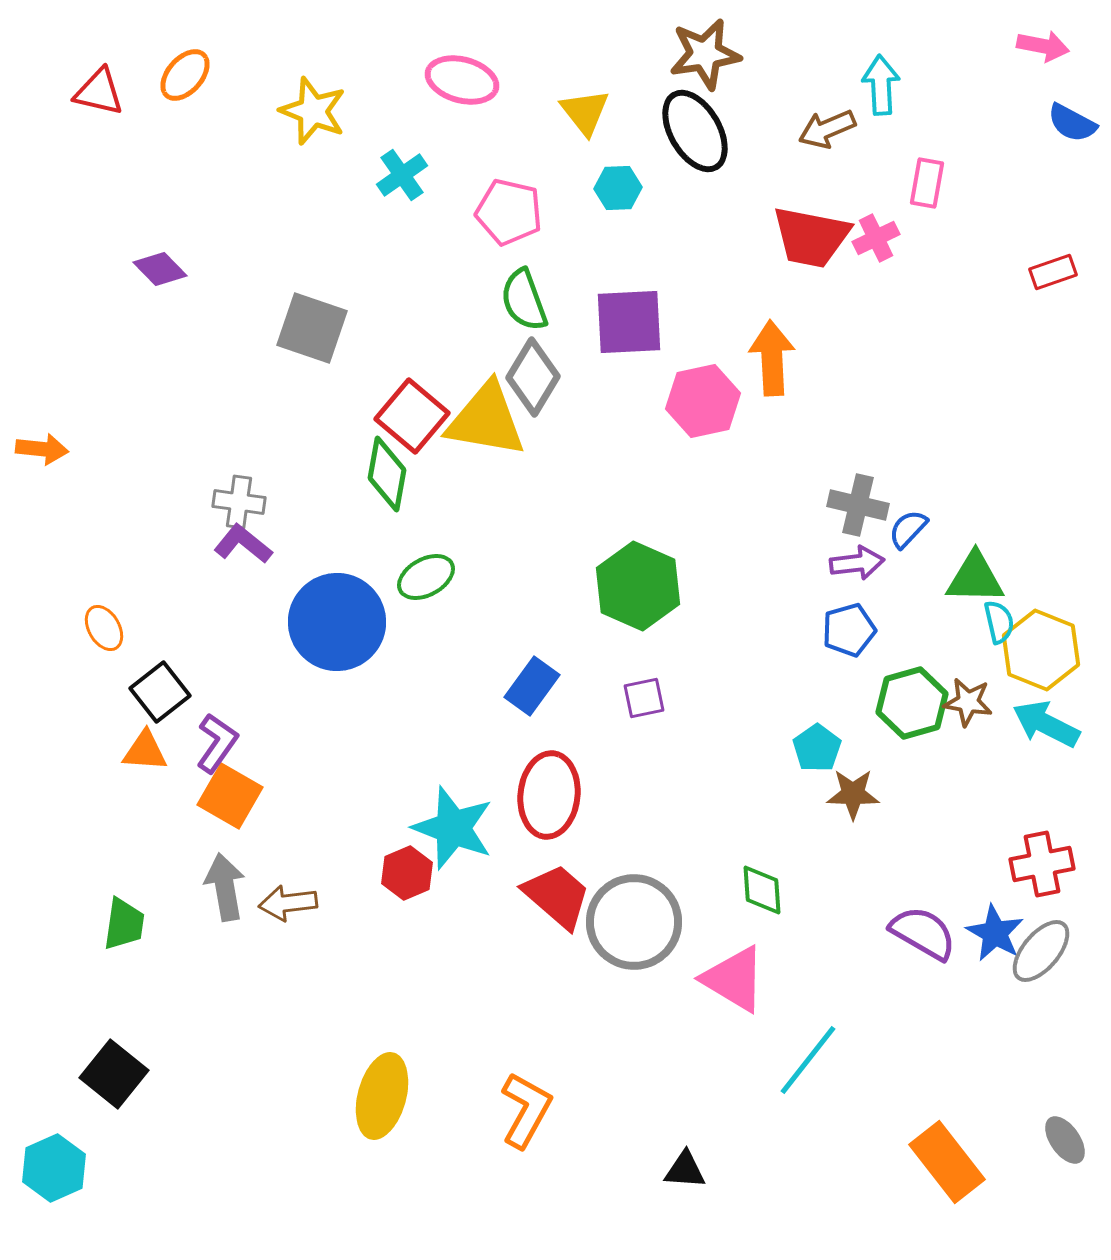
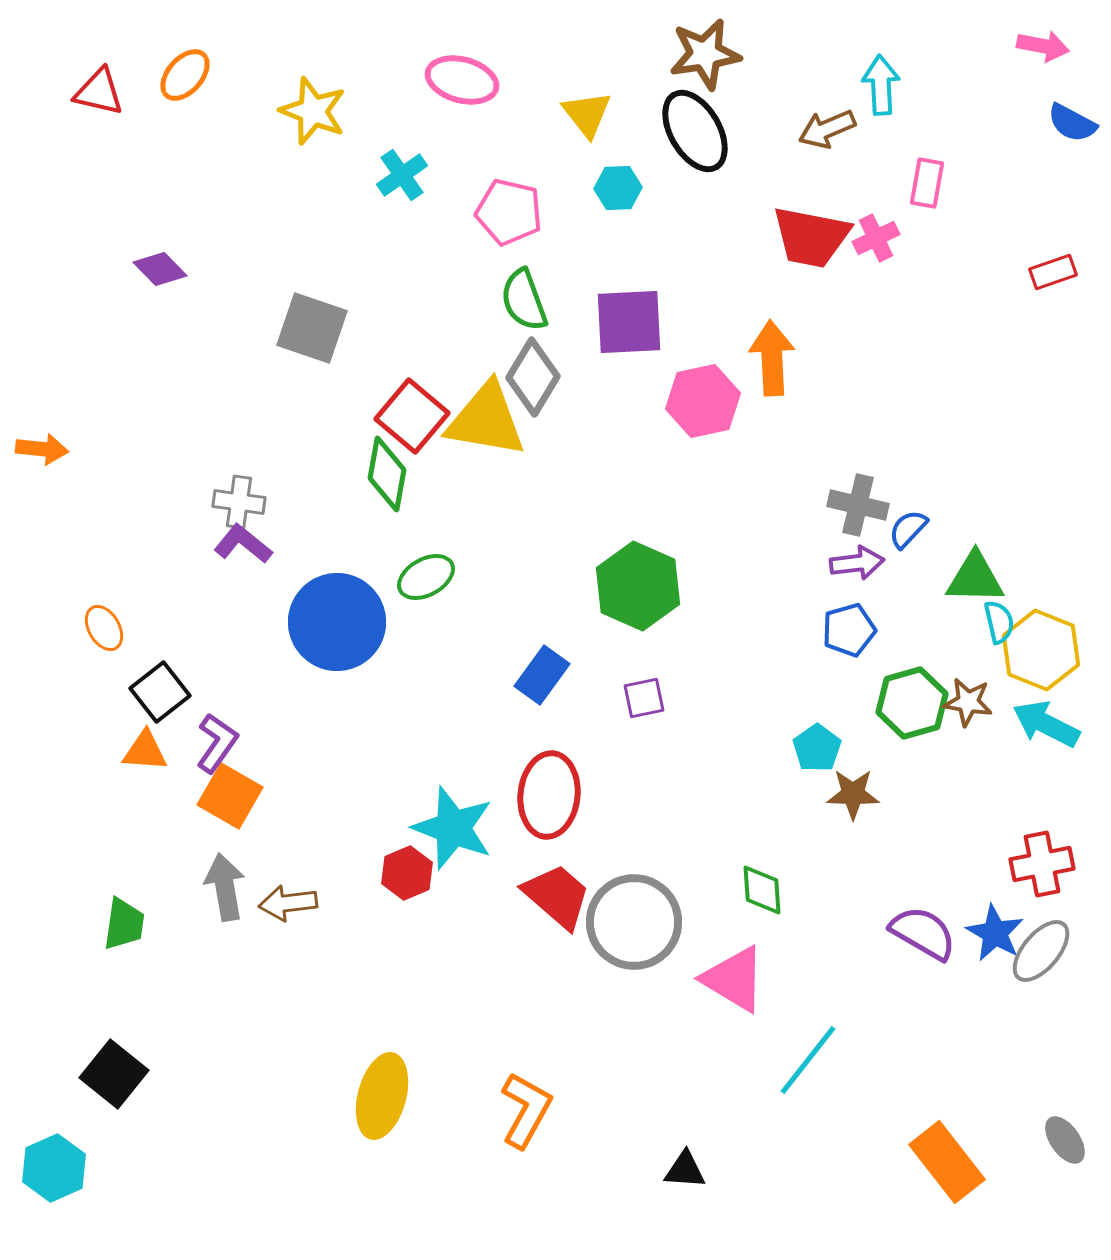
yellow triangle at (585, 112): moved 2 px right, 2 px down
blue rectangle at (532, 686): moved 10 px right, 11 px up
